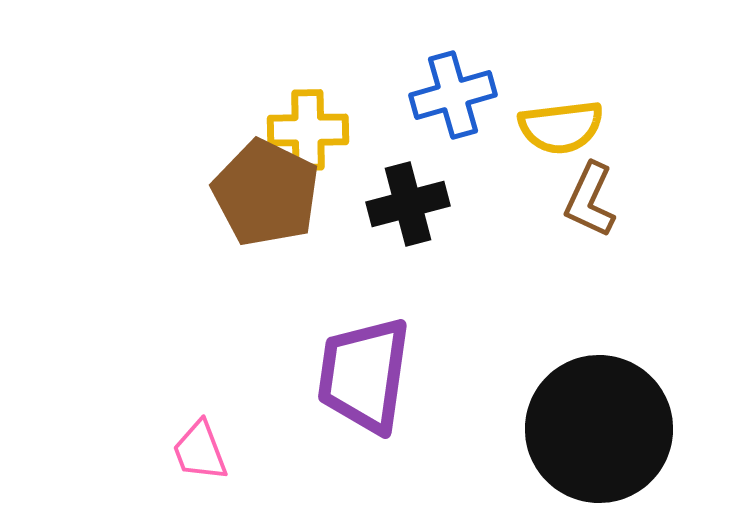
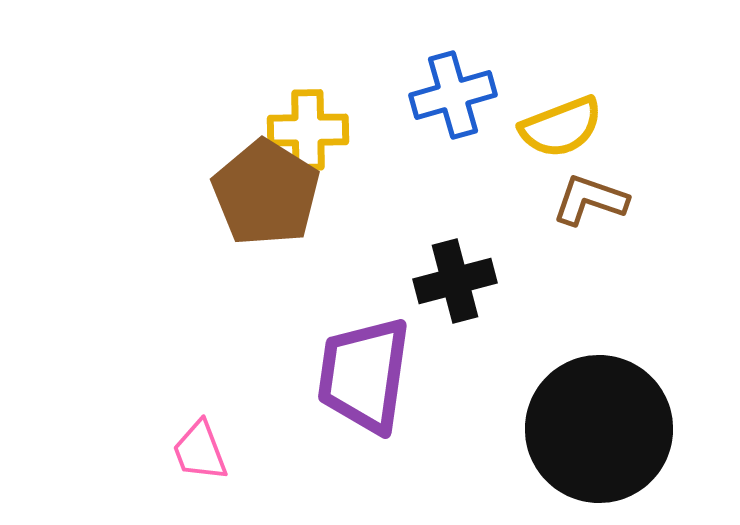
yellow semicircle: rotated 14 degrees counterclockwise
brown pentagon: rotated 6 degrees clockwise
brown L-shape: rotated 84 degrees clockwise
black cross: moved 47 px right, 77 px down
